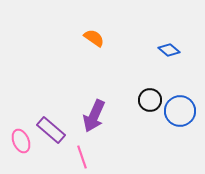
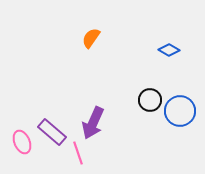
orange semicircle: moved 3 px left; rotated 90 degrees counterclockwise
blue diamond: rotated 10 degrees counterclockwise
purple arrow: moved 1 px left, 7 px down
purple rectangle: moved 1 px right, 2 px down
pink ellipse: moved 1 px right, 1 px down
pink line: moved 4 px left, 4 px up
